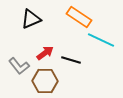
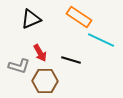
red arrow: moved 5 px left; rotated 96 degrees clockwise
gray L-shape: rotated 35 degrees counterclockwise
